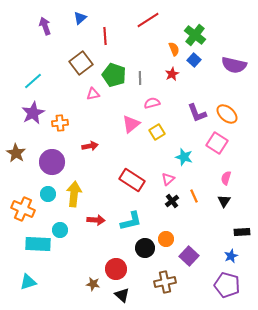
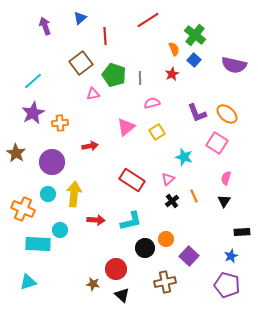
pink triangle at (131, 124): moved 5 px left, 3 px down
